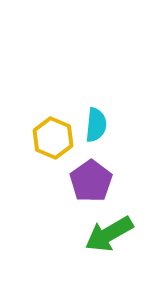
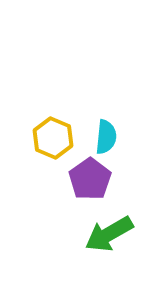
cyan semicircle: moved 10 px right, 12 px down
purple pentagon: moved 1 px left, 2 px up
